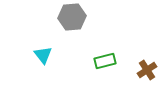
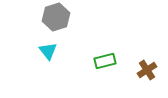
gray hexagon: moved 16 px left; rotated 12 degrees counterclockwise
cyan triangle: moved 5 px right, 4 px up
